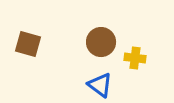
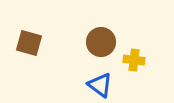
brown square: moved 1 px right, 1 px up
yellow cross: moved 1 px left, 2 px down
